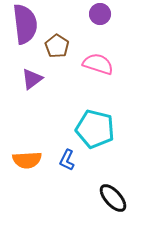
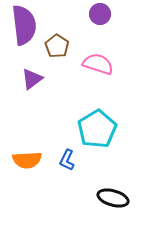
purple semicircle: moved 1 px left, 1 px down
cyan pentagon: moved 2 px right; rotated 27 degrees clockwise
black ellipse: rotated 32 degrees counterclockwise
